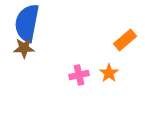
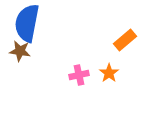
brown star: moved 4 px left, 3 px down; rotated 10 degrees clockwise
